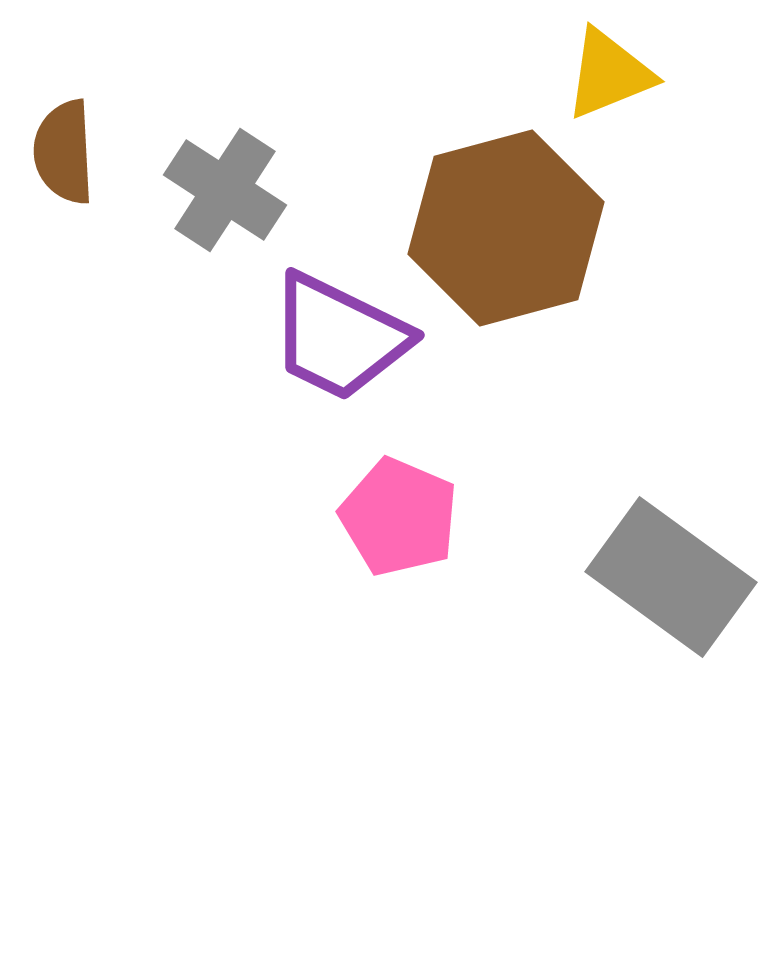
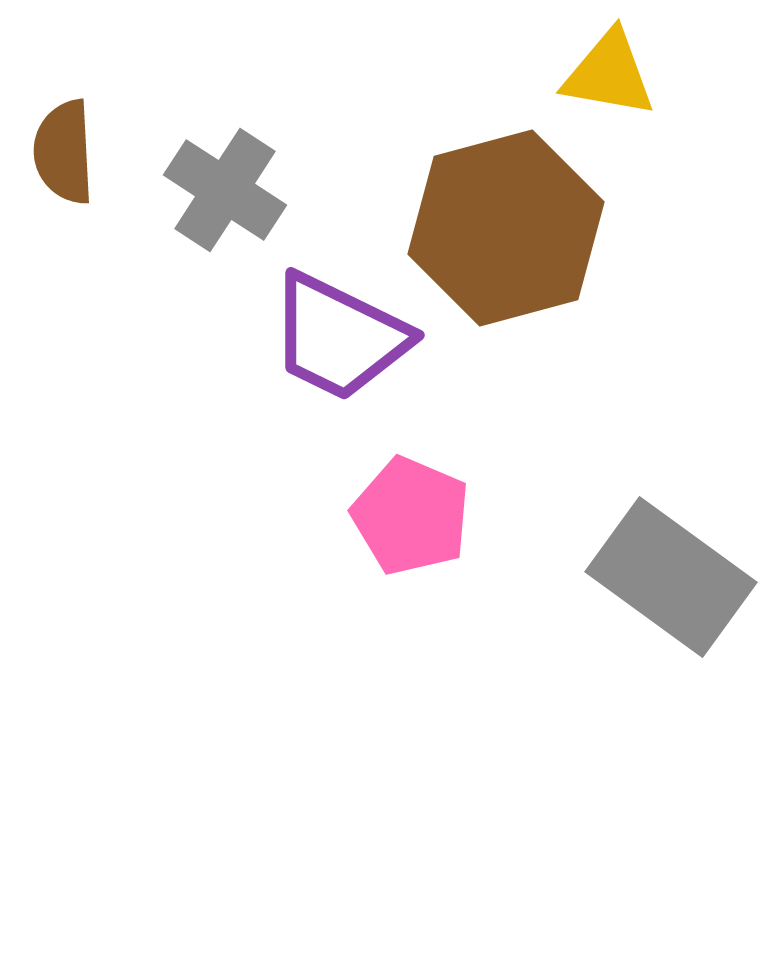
yellow triangle: rotated 32 degrees clockwise
pink pentagon: moved 12 px right, 1 px up
